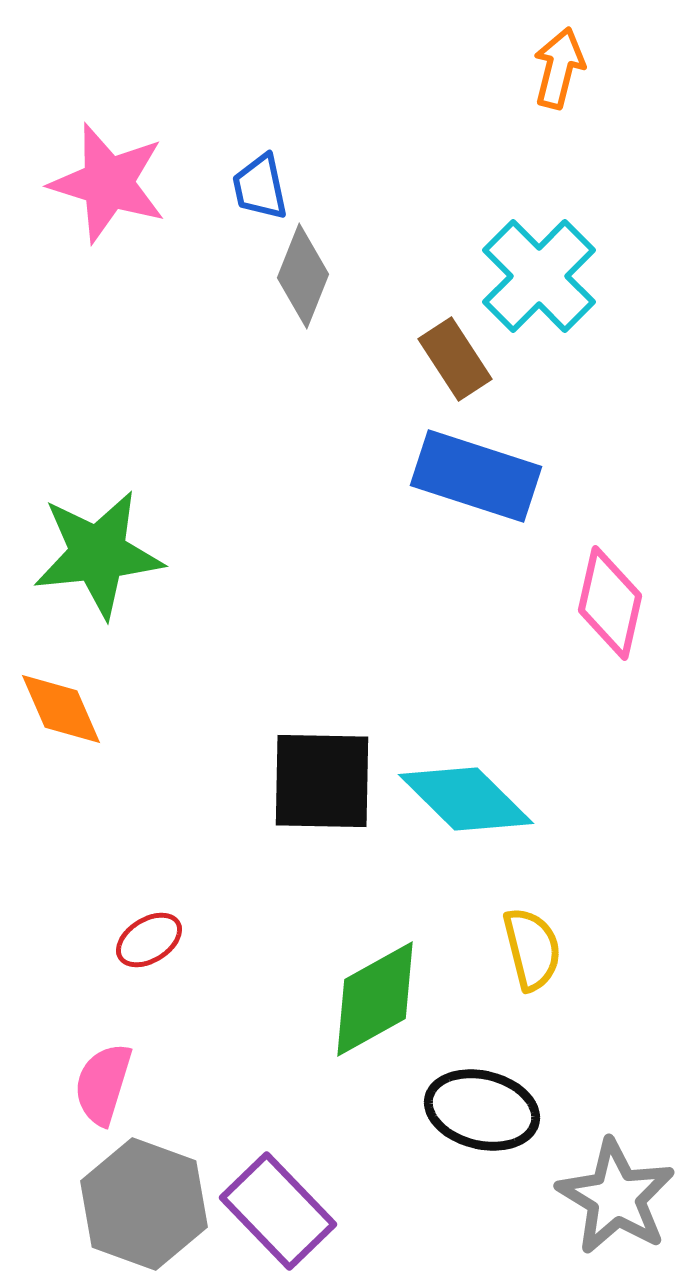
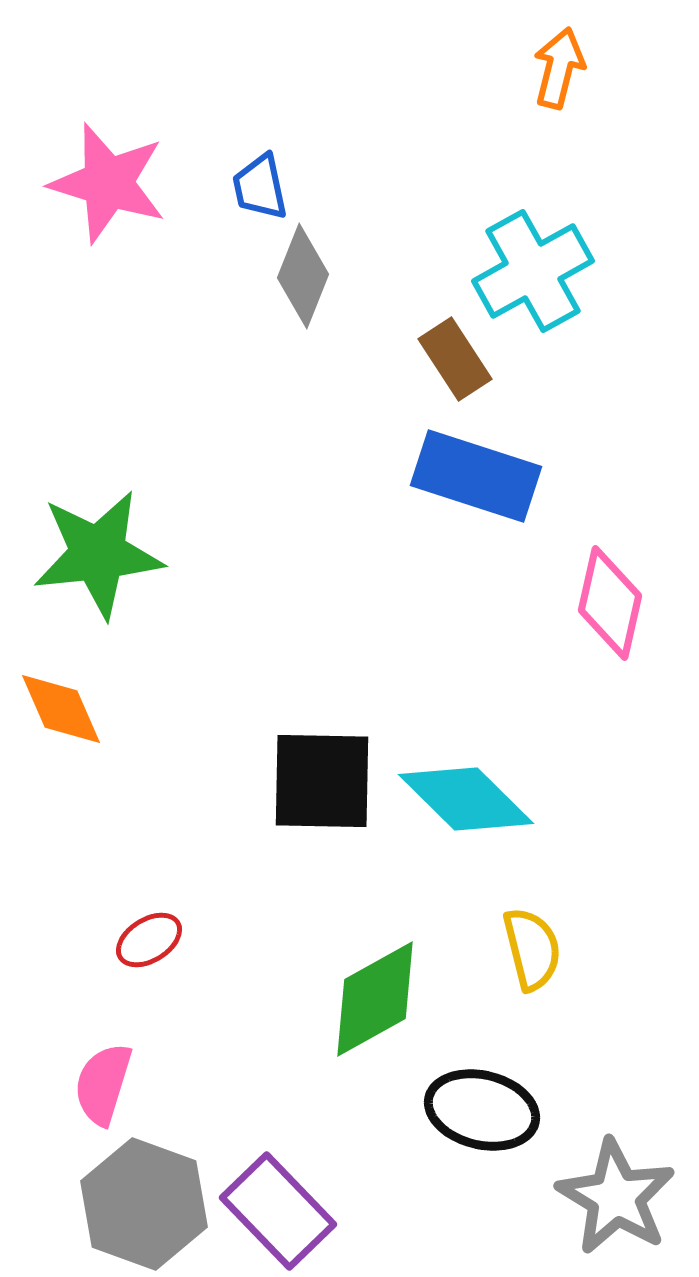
cyan cross: moved 6 px left, 5 px up; rotated 16 degrees clockwise
